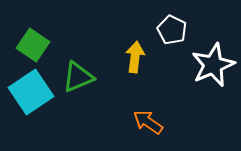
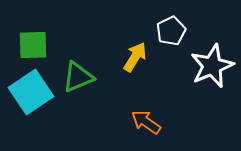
white pentagon: moved 1 px left, 1 px down; rotated 20 degrees clockwise
green square: rotated 36 degrees counterclockwise
yellow arrow: rotated 24 degrees clockwise
white star: moved 1 px left, 1 px down
orange arrow: moved 2 px left
